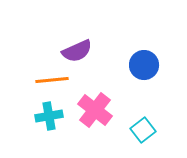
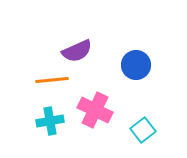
blue circle: moved 8 px left
pink cross: rotated 12 degrees counterclockwise
cyan cross: moved 1 px right, 5 px down
